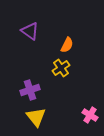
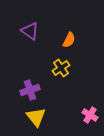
orange semicircle: moved 2 px right, 5 px up
